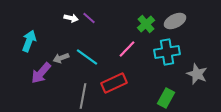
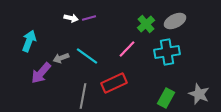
purple line: rotated 56 degrees counterclockwise
cyan line: moved 1 px up
gray star: moved 2 px right, 20 px down
